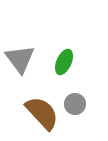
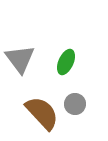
green ellipse: moved 2 px right
